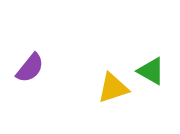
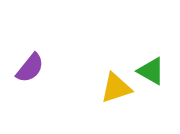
yellow triangle: moved 3 px right
